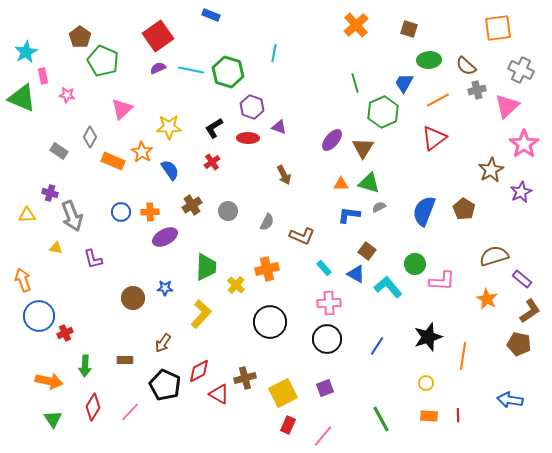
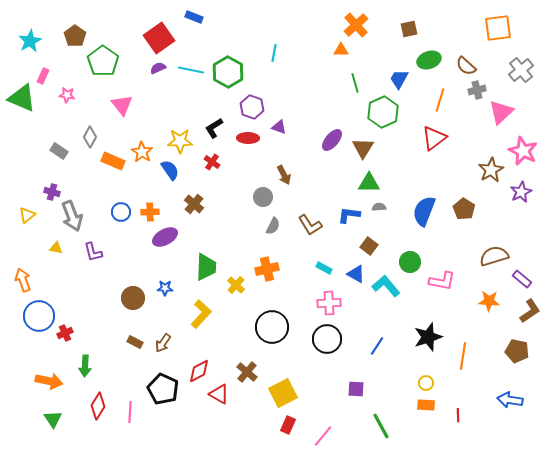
blue rectangle at (211, 15): moved 17 px left, 2 px down
brown square at (409, 29): rotated 30 degrees counterclockwise
red square at (158, 36): moved 1 px right, 2 px down
brown pentagon at (80, 37): moved 5 px left, 1 px up
cyan star at (26, 52): moved 4 px right, 11 px up
green ellipse at (429, 60): rotated 15 degrees counterclockwise
green pentagon at (103, 61): rotated 12 degrees clockwise
gray cross at (521, 70): rotated 25 degrees clockwise
green hexagon at (228, 72): rotated 12 degrees clockwise
pink rectangle at (43, 76): rotated 35 degrees clockwise
blue trapezoid at (404, 83): moved 5 px left, 4 px up
orange line at (438, 100): moved 2 px right; rotated 45 degrees counterclockwise
pink triangle at (507, 106): moved 6 px left, 6 px down
pink triangle at (122, 109): moved 4 px up; rotated 25 degrees counterclockwise
yellow star at (169, 127): moved 11 px right, 14 px down
pink star at (524, 144): moved 1 px left, 7 px down; rotated 12 degrees counterclockwise
red cross at (212, 162): rotated 21 degrees counterclockwise
green triangle at (369, 183): rotated 15 degrees counterclockwise
orange triangle at (341, 184): moved 134 px up
purple cross at (50, 193): moved 2 px right, 1 px up
brown cross at (192, 205): moved 2 px right, 1 px up; rotated 18 degrees counterclockwise
gray semicircle at (379, 207): rotated 24 degrees clockwise
gray circle at (228, 211): moved 35 px right, 14 px up
yellow triangle at (27, 215): rotated 36 degrees counterclockwise
gray semicircle at (267, 222): moved 6 px right, 4 px down
brown L-shape at (302, 236): moved 8 px right, 11 px up; rotated 35 degrees clockwise
brown square at (367, 251): moved 2 px right, 5 px up
purple L-shape at (93, 259): moved 7 px up
green circle at (415, 264): moved 5 px left, 2 px up
cyan rectangle at (324, 268): rotated 21 degrees counterclockwise
pink L-shape at (442, 281): rotated 8 degrees clockwise
cyan L-shape at (388, 287): moved 2 px left, 1 px up
orange star at (487, 299): moved 2 px right, 2 px down; rotated 25 degrees counterclockwise
black circle at (270, 322): moved 2 px right, 5 px down
brown pentagon at (519, 344): moved 2 px left, 7 px down
brown rectangle at (125, 360): moved 10 px right, 18 px up; rotated 28 degrees clockwise
brown cross at (245, 378): moved 2 px right, 6 px up; rotated 35 degrees counterclockwise
black pentagon at (165, 385): moved 2 px left, 4 px down
purple square at (325, 388): moved 31 px right, 1 px down; rotated 24 degrees clockwise
red diamond at (93, 407): moved 5 px right, 1 px up
pink line at (130, 412): rotated 40 degrees counterclockwise
orange rectangle at (429, 416): moved 3 px left, 11 px up
green line at (381, 419): moved 7 px down
